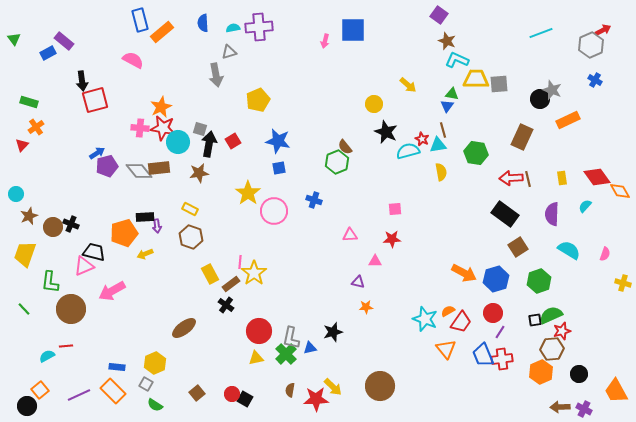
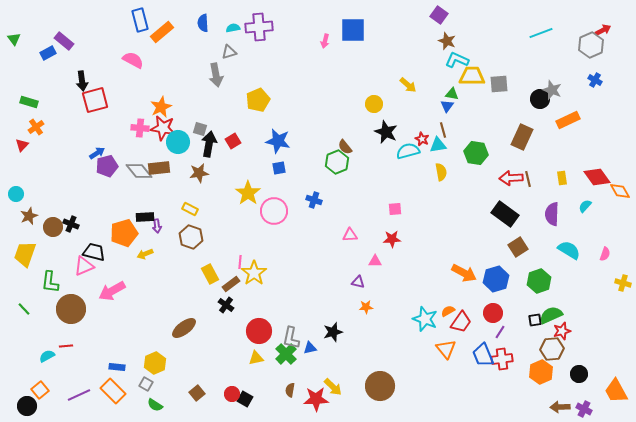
yellow trapezoid at (476, 79): moved 4 px left, 3 px up
